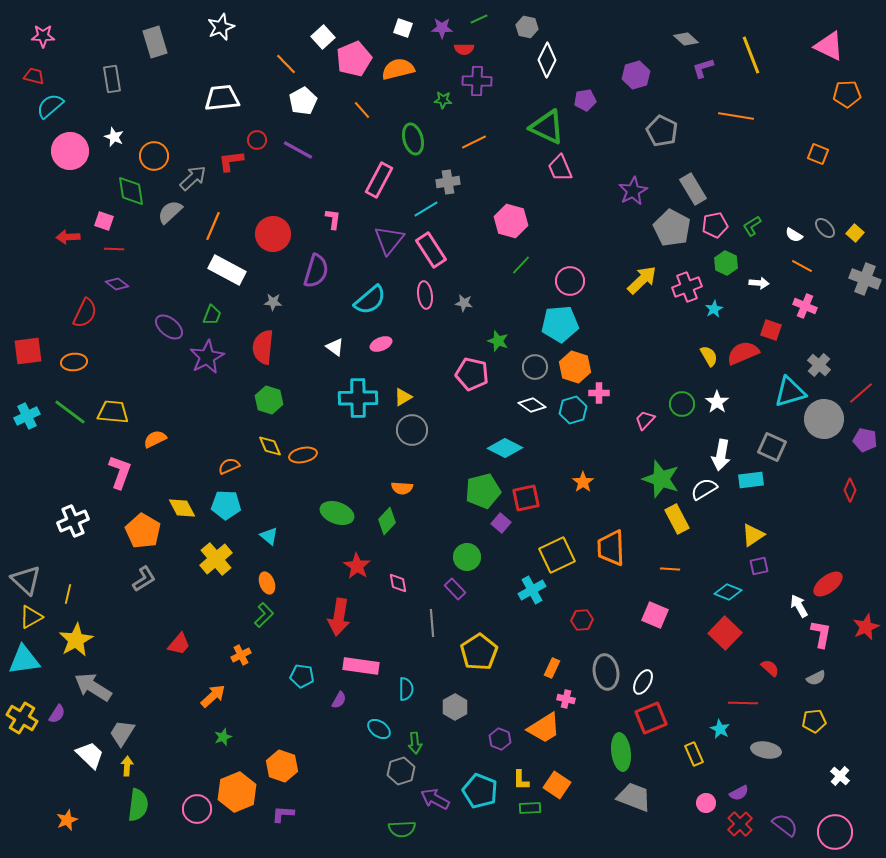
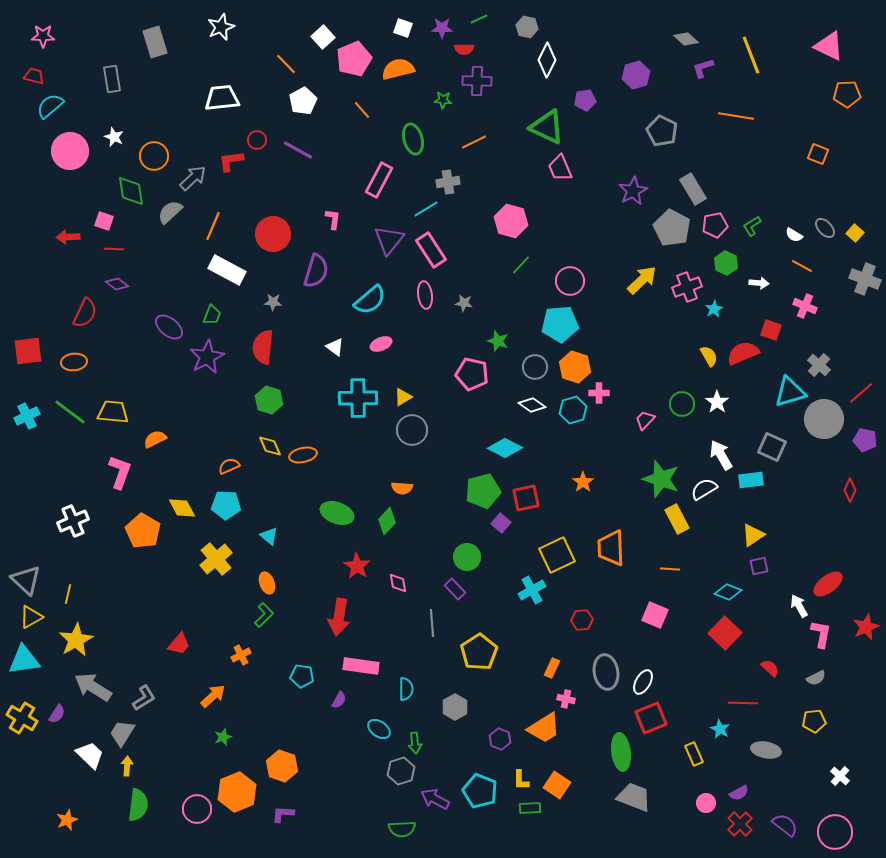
white arrow at (721, 455): rotated 140 degrees clockwise
gray L-shape at (144, 579): moved 119 px down
